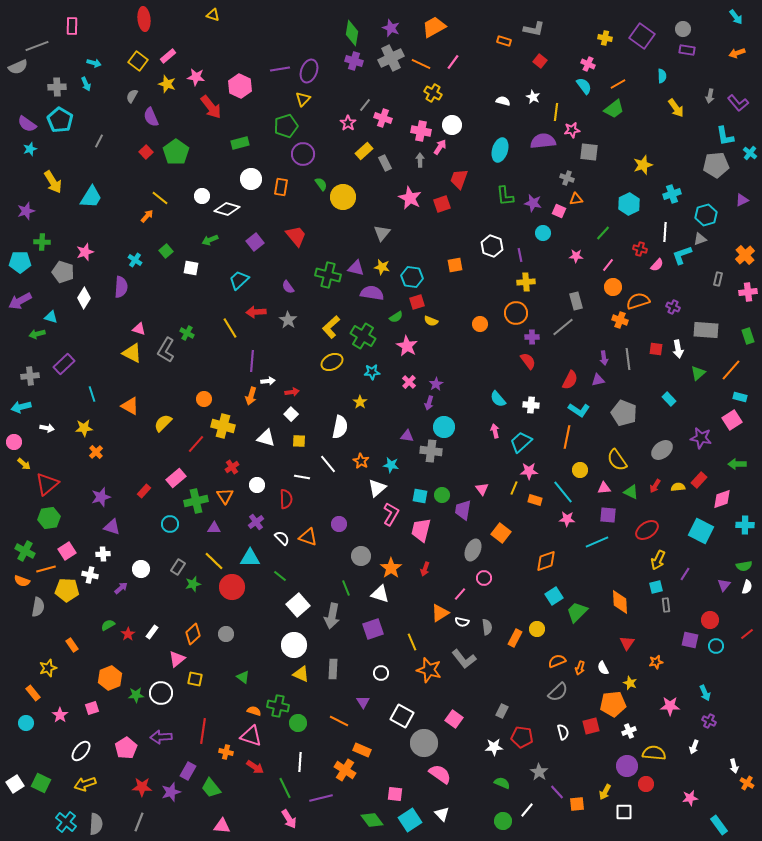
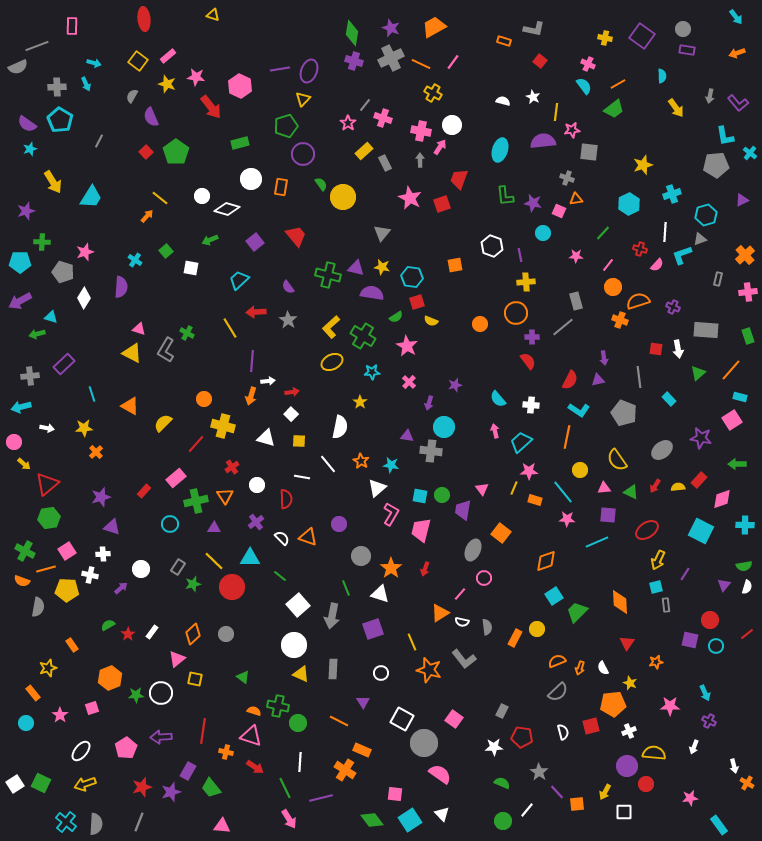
gray line at (628, 359): moved 11 px right, 18 px down
purple star at (436, 384): moved 19 px right, 1 px down; rotated 16 degrees clockwise
white square at (402, 716): moved 3 px down
red star at (142, 787): rotated 18 degrees counterclockwise
